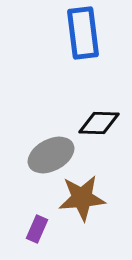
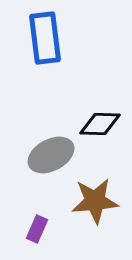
blue rectangle: moved 38 px left, 5 px down
black diamond: moved 1 px right, 1 px down
brown star: moved 13 px right, 3 px down
